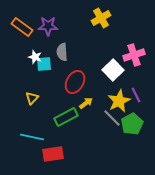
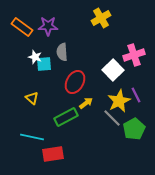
yellow triangle: rotated 32 degrees counterclockwise
green pentagon: moved 2 px right, 5 px down
